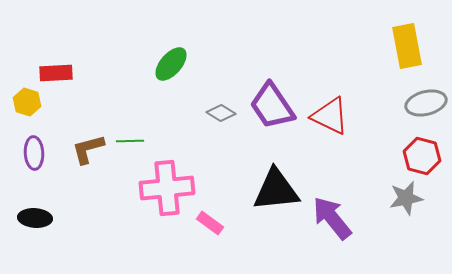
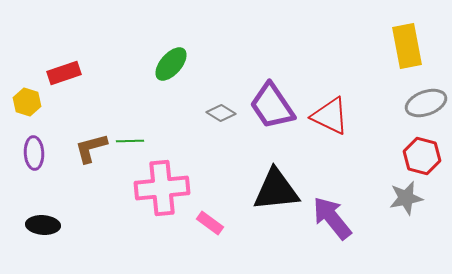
red rectangle: moved 8 px right; rotated 16 degrees counterclockwise
gray ellipse: rotated 6 degrees counterclockwise
brown L-shape: moved 3 px right, 1 px up
pink cross: moved 5 px left
black ellipse: moved 8 px right, 7 px down
